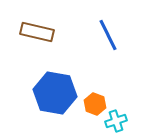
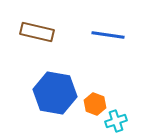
blue line: rotated 56 degrees counterclockwise
